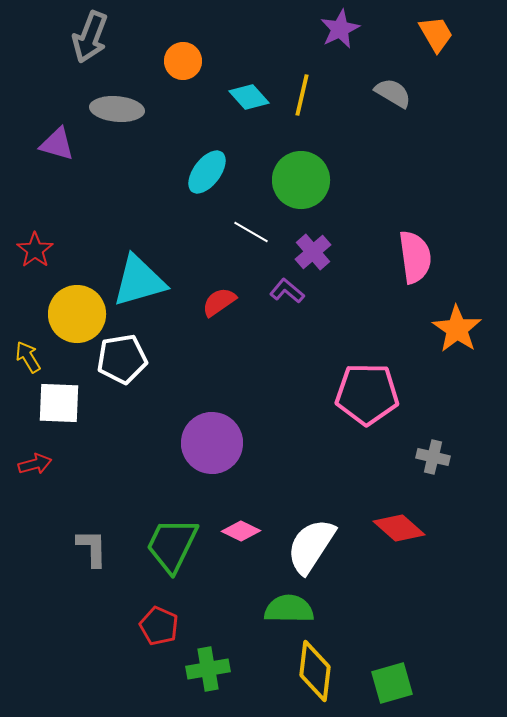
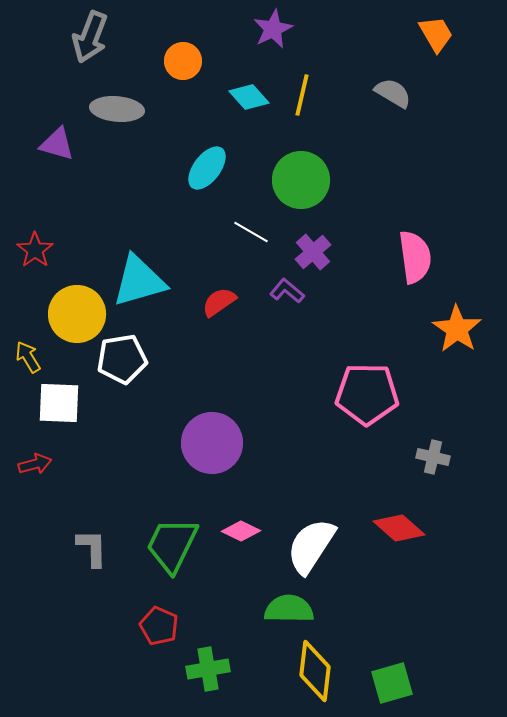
purple star: moved 67 px left
cyan ellipse: moved 4 px up
